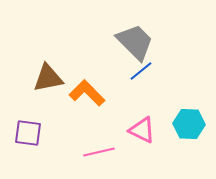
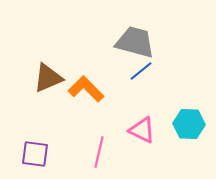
gray trapezoid: rotated 30 degrees counterclockwise
brown triangle: rotated 12 degrees counterclockwise
orange L-shape: moved 1 px left, 4 px up
purple square: moved 7 px right, 21 px down
pink line: rotated 64 degrees counterclockwise
